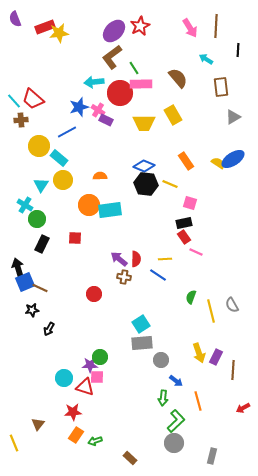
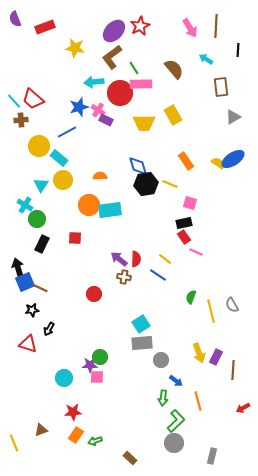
yellow star at (59, 33): moved 16 px right, 15 px down; rotated 18 degrees clockwise
brown semicircle at (178, 78): moved 4 px left, 9 px up
blue diamond at (144, 166): moved 6 px left; rotated 50 degrees clockwise
black hexagon at (146, 184): rotated 15 degrees counterclockwise
yellow line at (165, 259): rotated 40 degrees clockwise
red triangle at (85, 387): moved 57 px left, 43 px up
brown triangle at (38, 424): moved 3 px right, 6 px down; rotated 32 degrees clockwise
